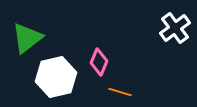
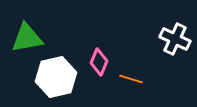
white cross: moved 11 px down; rotated 28 degrees counterclockwise
green triangle: rotated 28 degrees clockwise
orange line: moved 11 px right, 13 px up
